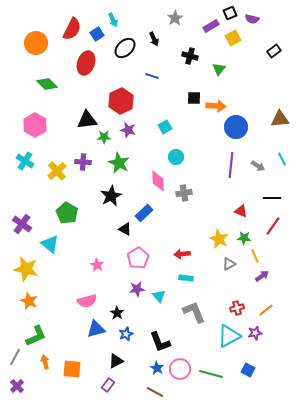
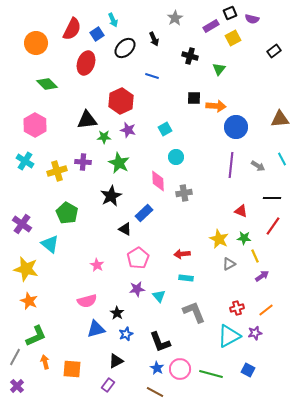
cyan square at (165, 127): moved 2 px down
yellow cross at (57, 171): rotated 24 degrees clockwise
